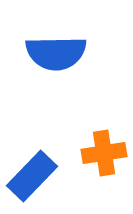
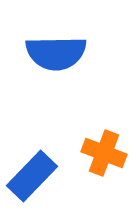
orange cross: rotated 30 degrees clockwise
